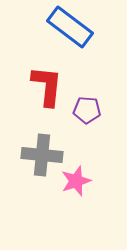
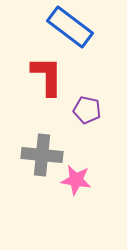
red L-shape: moved 10 px up; rotated 6 degrees counterclockwise
purple pentagon: rotated 8 degrees clockwise
pink star: moved 1 px up; rotated 28 degrees clockwise
